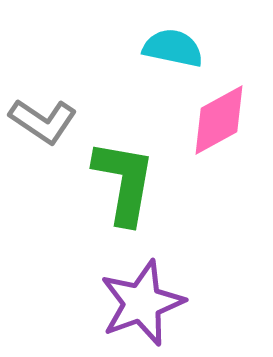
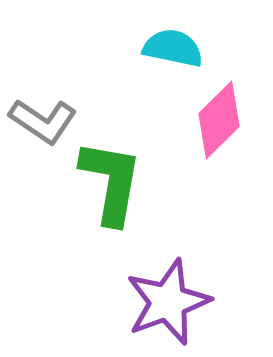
pink diamond: rotated 16 degrees counterclockwise
green L-shape: moved 13 px left
purple star: moved 26 px right, 1 px up
